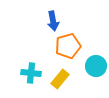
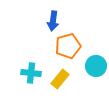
blue arrow: rotated 18 degrees clockwise
